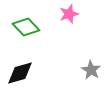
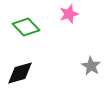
gray star: moved 4 px up
